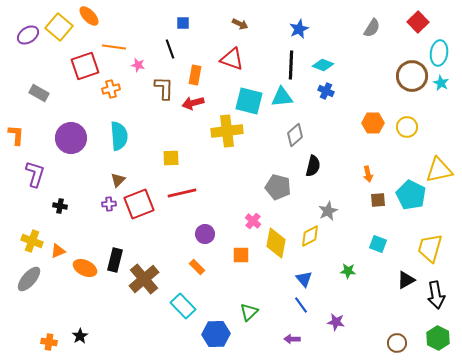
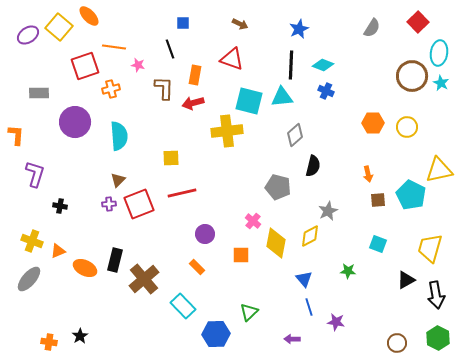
gray rectangle at (39, 93): rotated 30 degrees counterclockwise
purple circle at (71, 138): moved 4 px right, 16 px up
blue line at (301, 305): moved 8 px right, 2 px down; rotated 18 degrees clockwise
